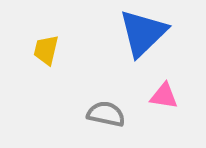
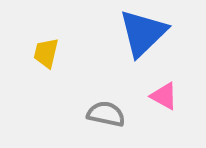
yellow trapezoid: moved 3 px down
pink triangle: rotated 20 degrees clockwise
